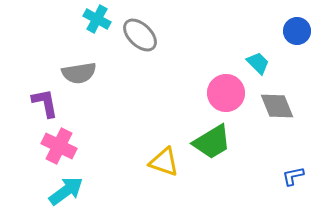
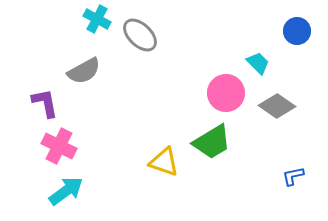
gray semicircle: moved 5 px right, 2 px up; rotated 20 degrees counterclockwise
gray diamond: rotated 33 degrees counterclockwise
